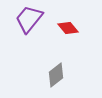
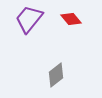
red diamond: moved 3 px right, 9 px up
